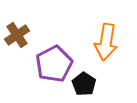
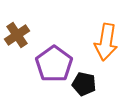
purple pentagon: rotated 9 degrees counterclockwise
black pentagon: rotated 20 degrees counterclockwise
